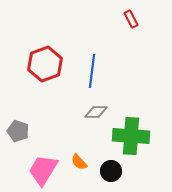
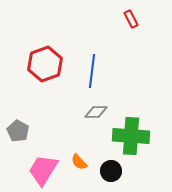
gray pentagon: rotated 10 degrees clockwise
